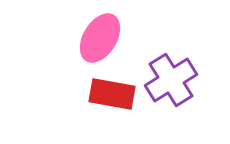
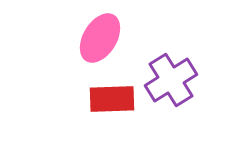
red rectangle: moved 5 px down; rotated 12 degrees counterclockwise
